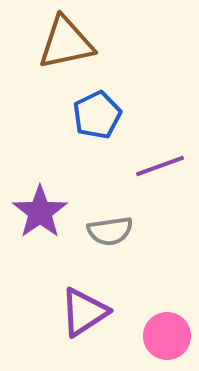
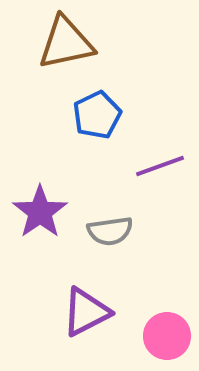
purple triangle: moved 2 px right; rotated 6 degrees clockwise
